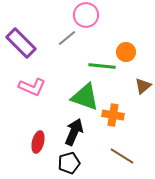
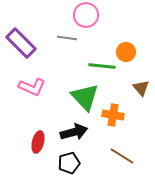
gray line: rotated 48 degrees clockwise
brown triangle: moved 2 px left, 2 px down; rotated 30 degrees counterclockwise
green triangle: rotated 28 degrees clockwise
black arrow: rotated 52 degrees clockwise
